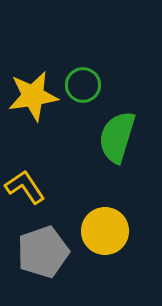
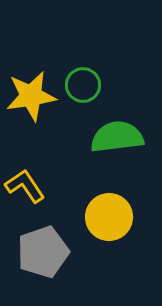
yellow star: moved 2 px left
green semicircle: rotated 66 degrees clockwise
yellow L-shape: moved 1 px up
yellow circle: moved 4 px right, 14 px up
